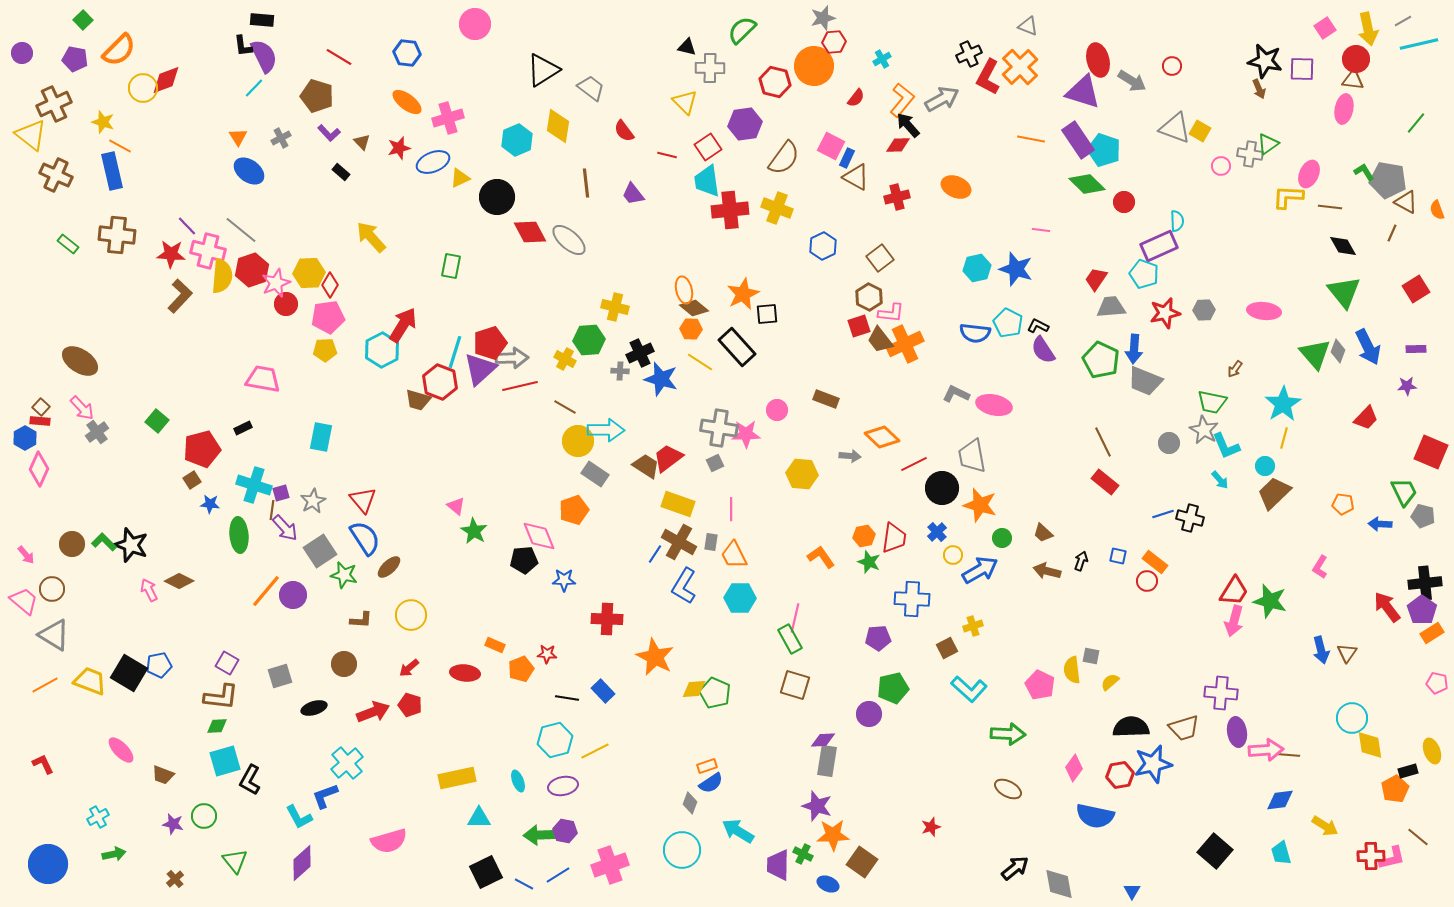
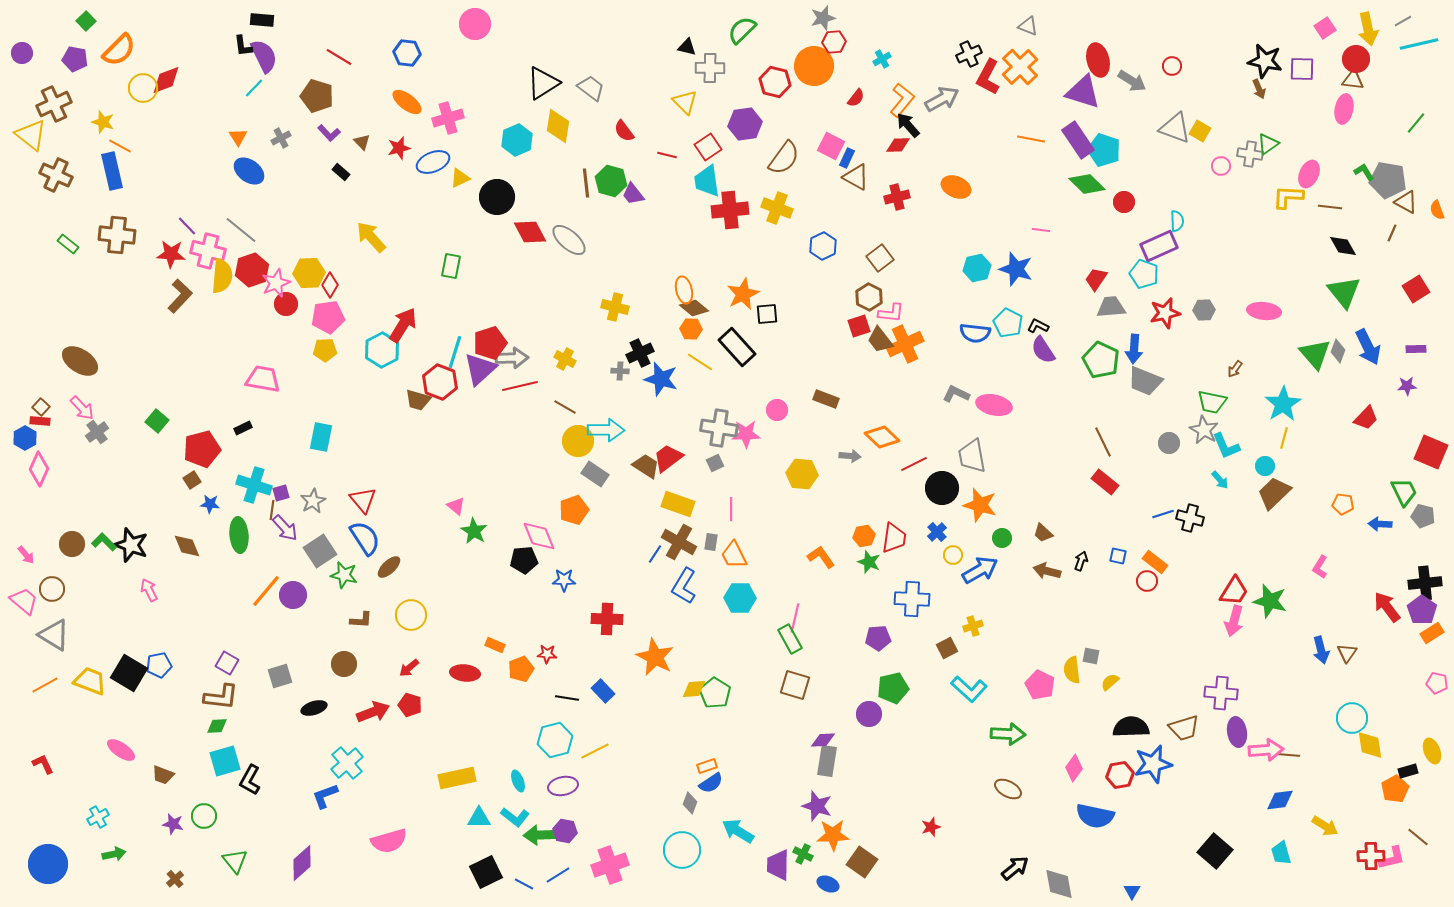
green square at (83, 20): moved 3 px right, 1 px down
black triangle at (543, 70): moved 13 px down
green hexagon at (589, 340): moved 22 px right, 159 px up; rotated 20 degrees clockwise
brown diamond at (179, 581): moved 8 px right, 35 px up; rotated 40 degrees clockwise
green pentagon at (715, 693): rotated 8 degrees clockwise
pink ellipse at (121, 750): rotated 12 degrees counterclockwise
cyan L-shape at (299, 817): moved 216 px right; rotated 24 degrees counterclockwise
